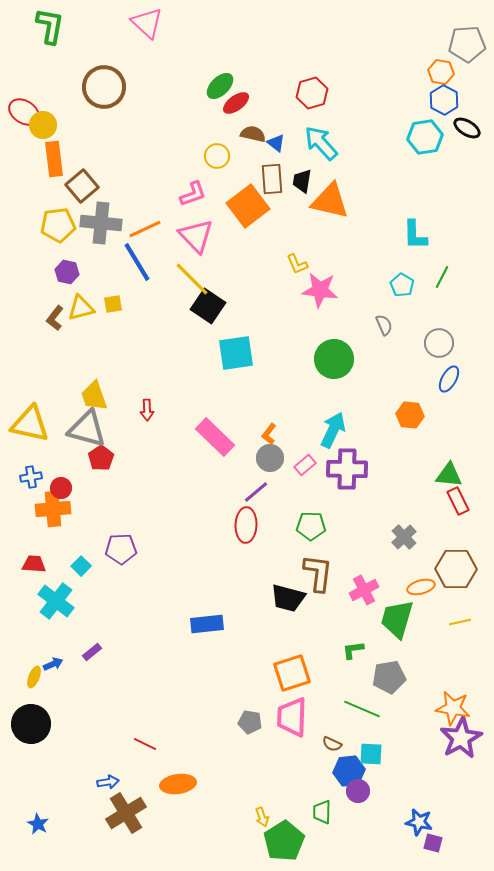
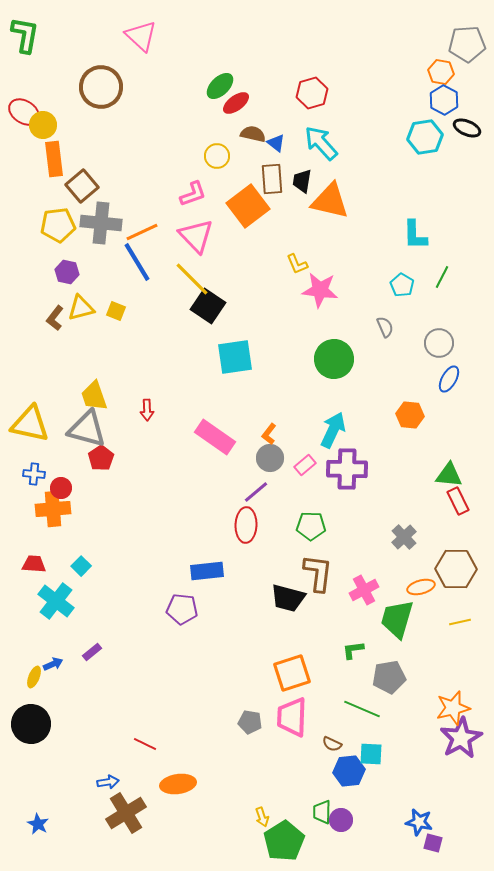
pink triangle at (147, 23): moved 6 px left, 13 px down
green L-shape at (50, 26): moved 25 px left, 9 px down
brown circle at (104, 87): moved 3 px left
black ellipse at (467, 128): rotated 8 degrees counterclockwise
orange line at (145, 229): moved 3 px left, 3 px down
yellow square at (113, 304): moved 3 px right, 7 px down; rotated 30 degrees clockwise
gray semicircle at (384, 325): moved 1 px right, 2 px down
cyan square at (236, 353): moved 1 px left, 4 px down
pink rectangle at (215, 437): rotated 9 degrees counterclockwise
blue cross at (31, 477): moved 3 px right, 3 px up; rotated 15 degrees clockwise
purple pentagon at (121, 549): moved 61 px right, 60 px down; rotated 8 degrees clockwise
blue rectangle at (207, 624): moved 53 px up
orange star at (453, 708): rotated 24 degrees counterclockwise
purple circle at (358, 791): moved 17 px left, 29 px down
